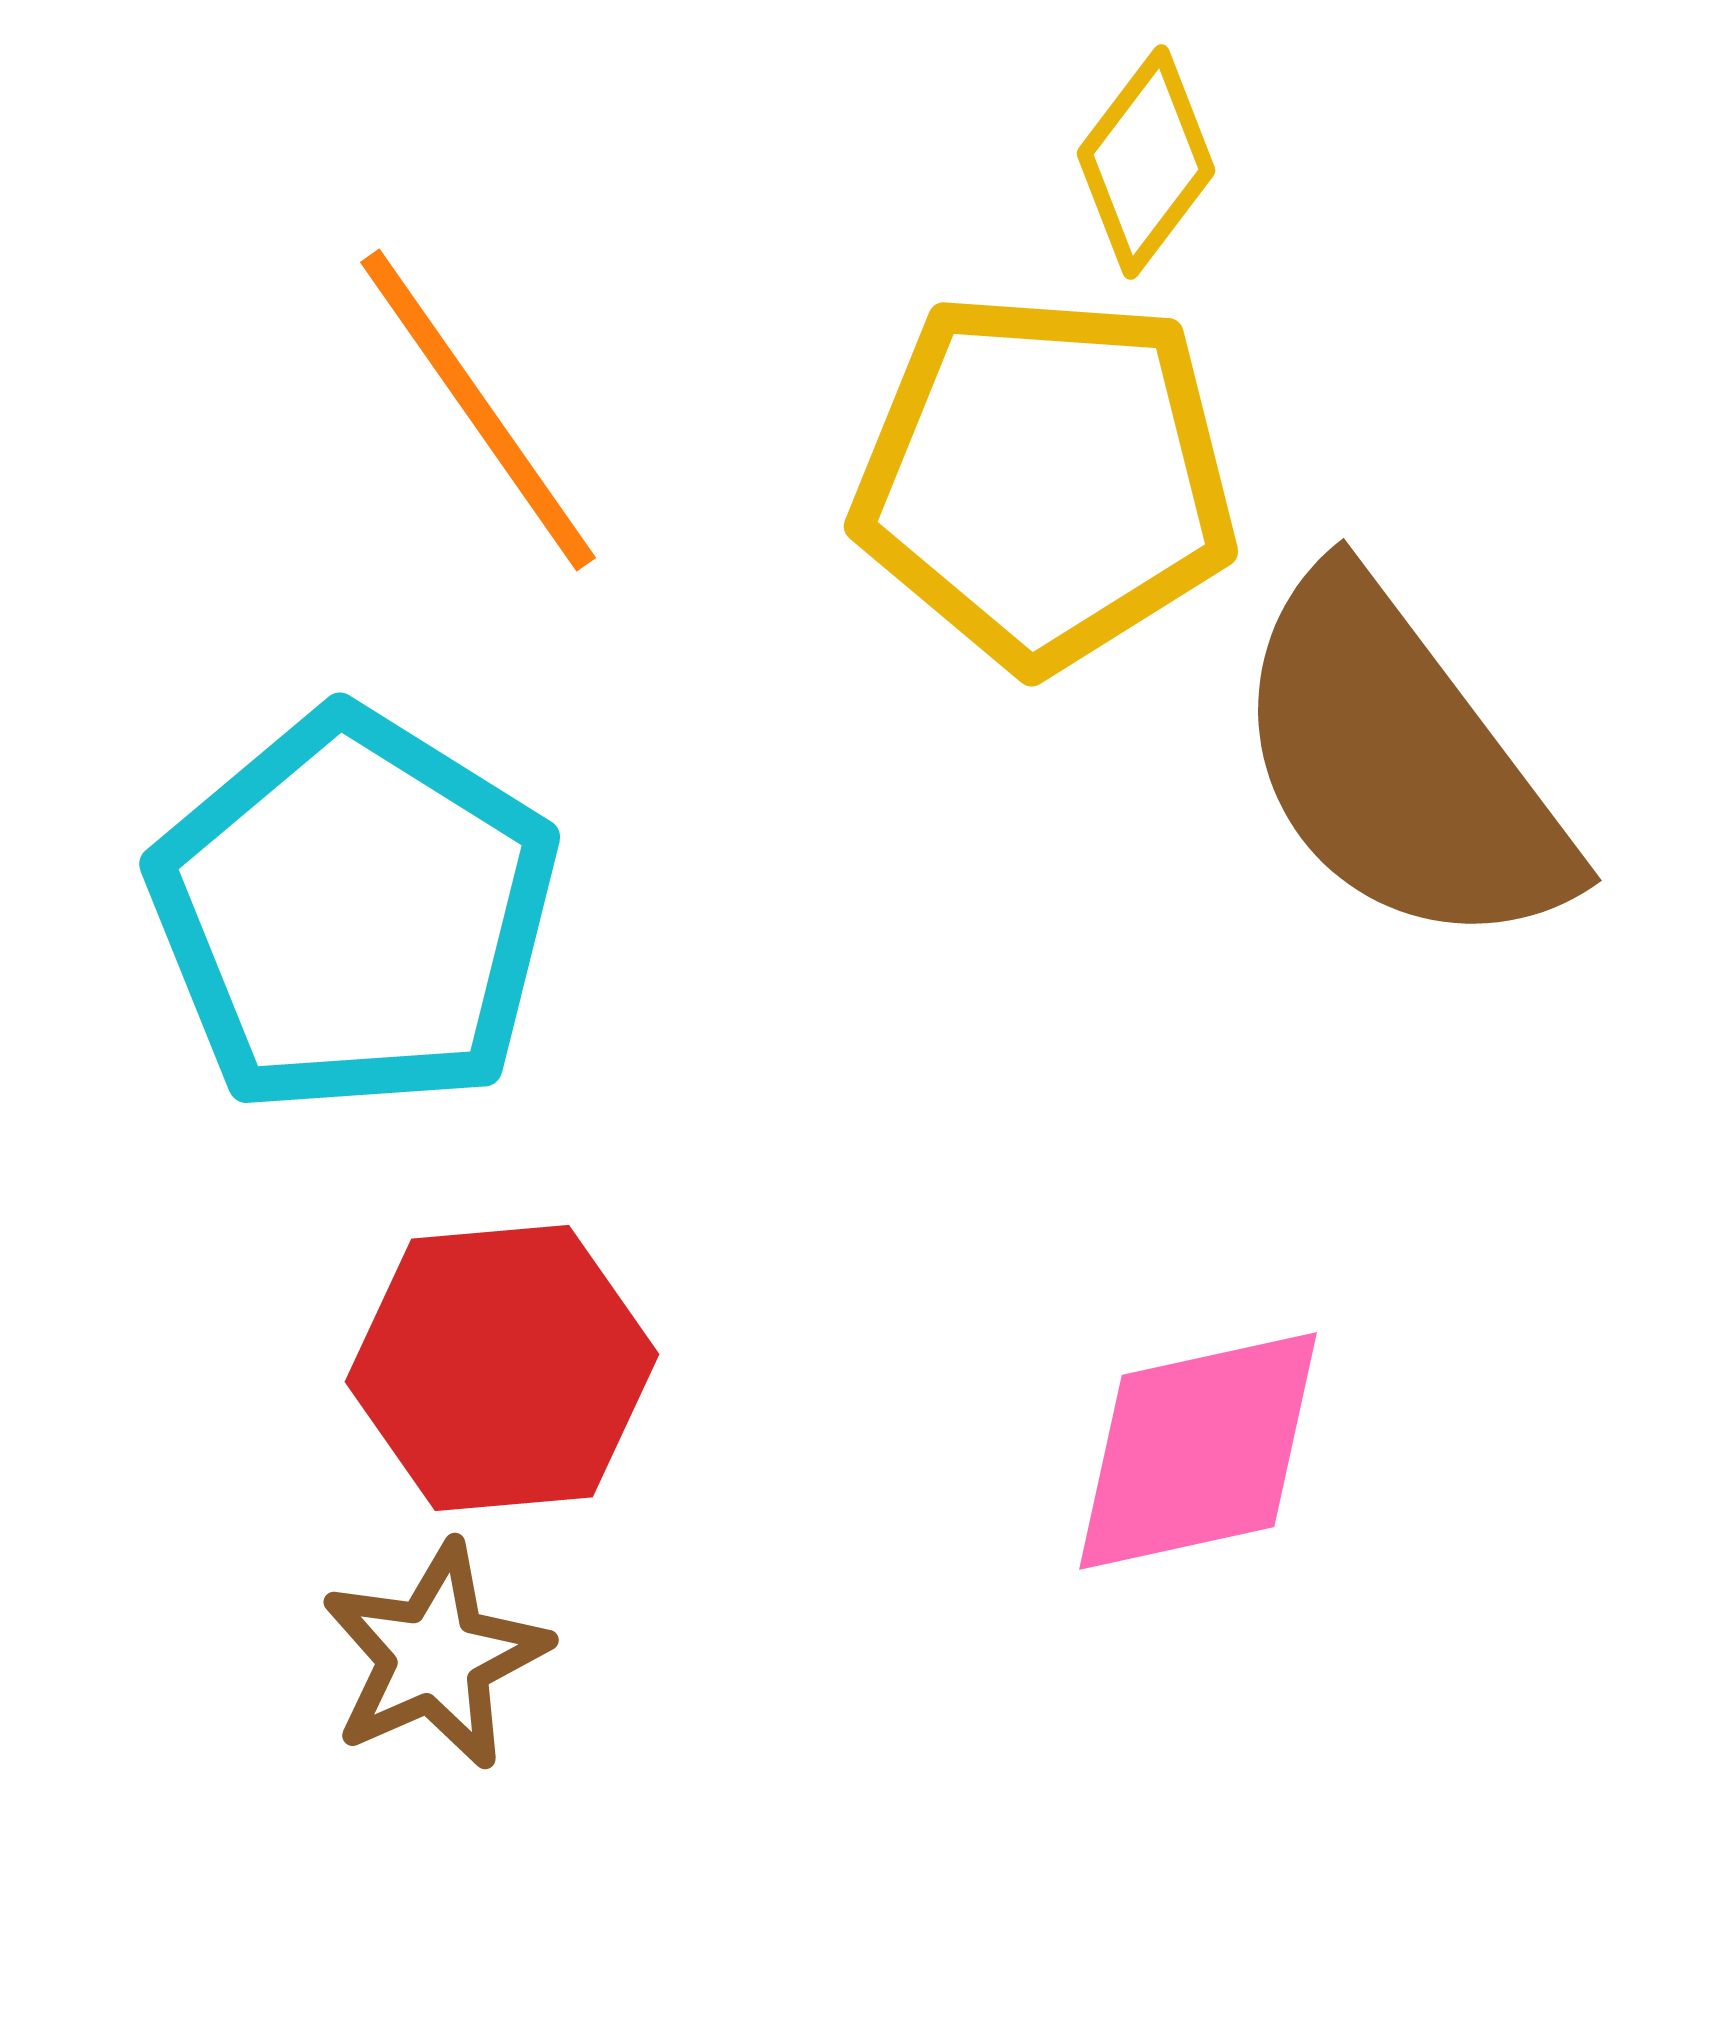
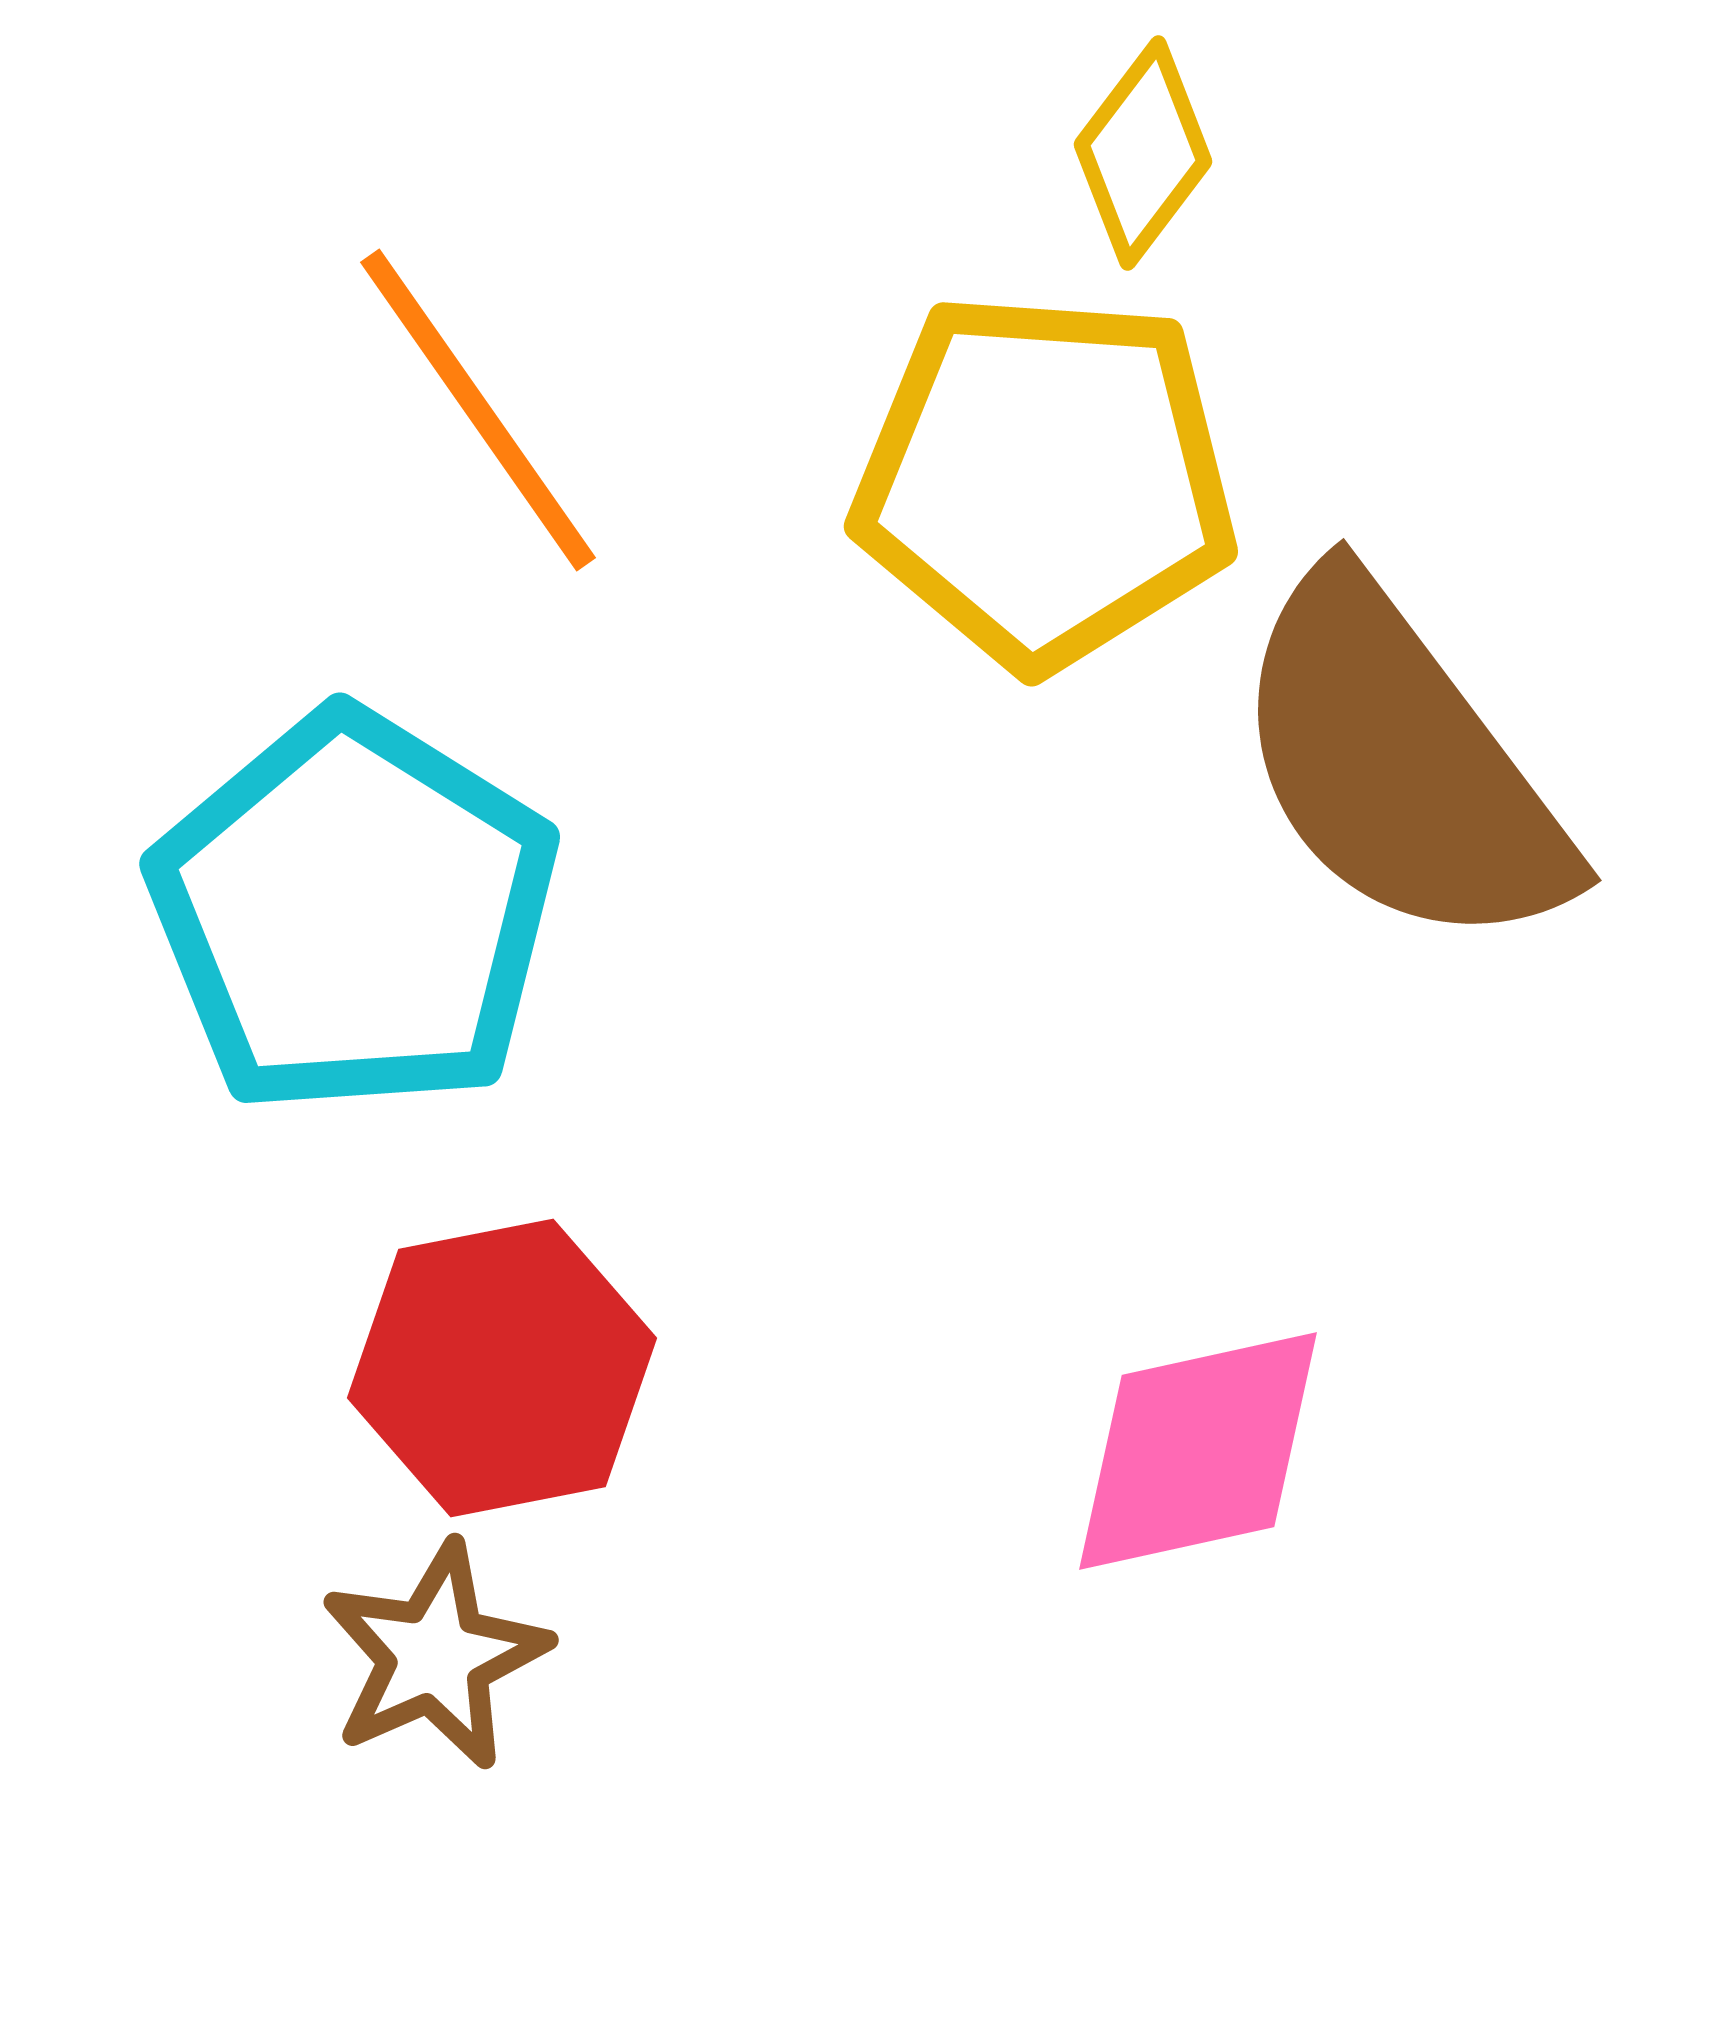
yellow diamond: moved 3 px left, 9 px up
red hexagon: rotated 6 degrees counterclockwise
